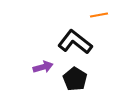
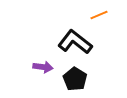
orange line: rotated 12 degrees counterclockwise
purple arrow: rotated 24 degrees clockwise
